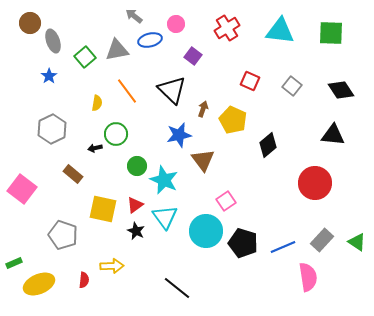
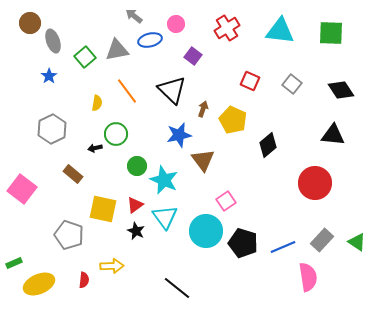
gray square at (292, 86): moved 2 px up
gray pentagon at (63, 235): moved 6 px right
